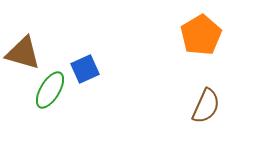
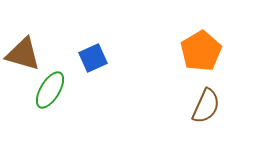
orange pentagon: moved 16 px down
brown triangle: moved 1 px down
blue square: moved 8 px right, 11 px up
